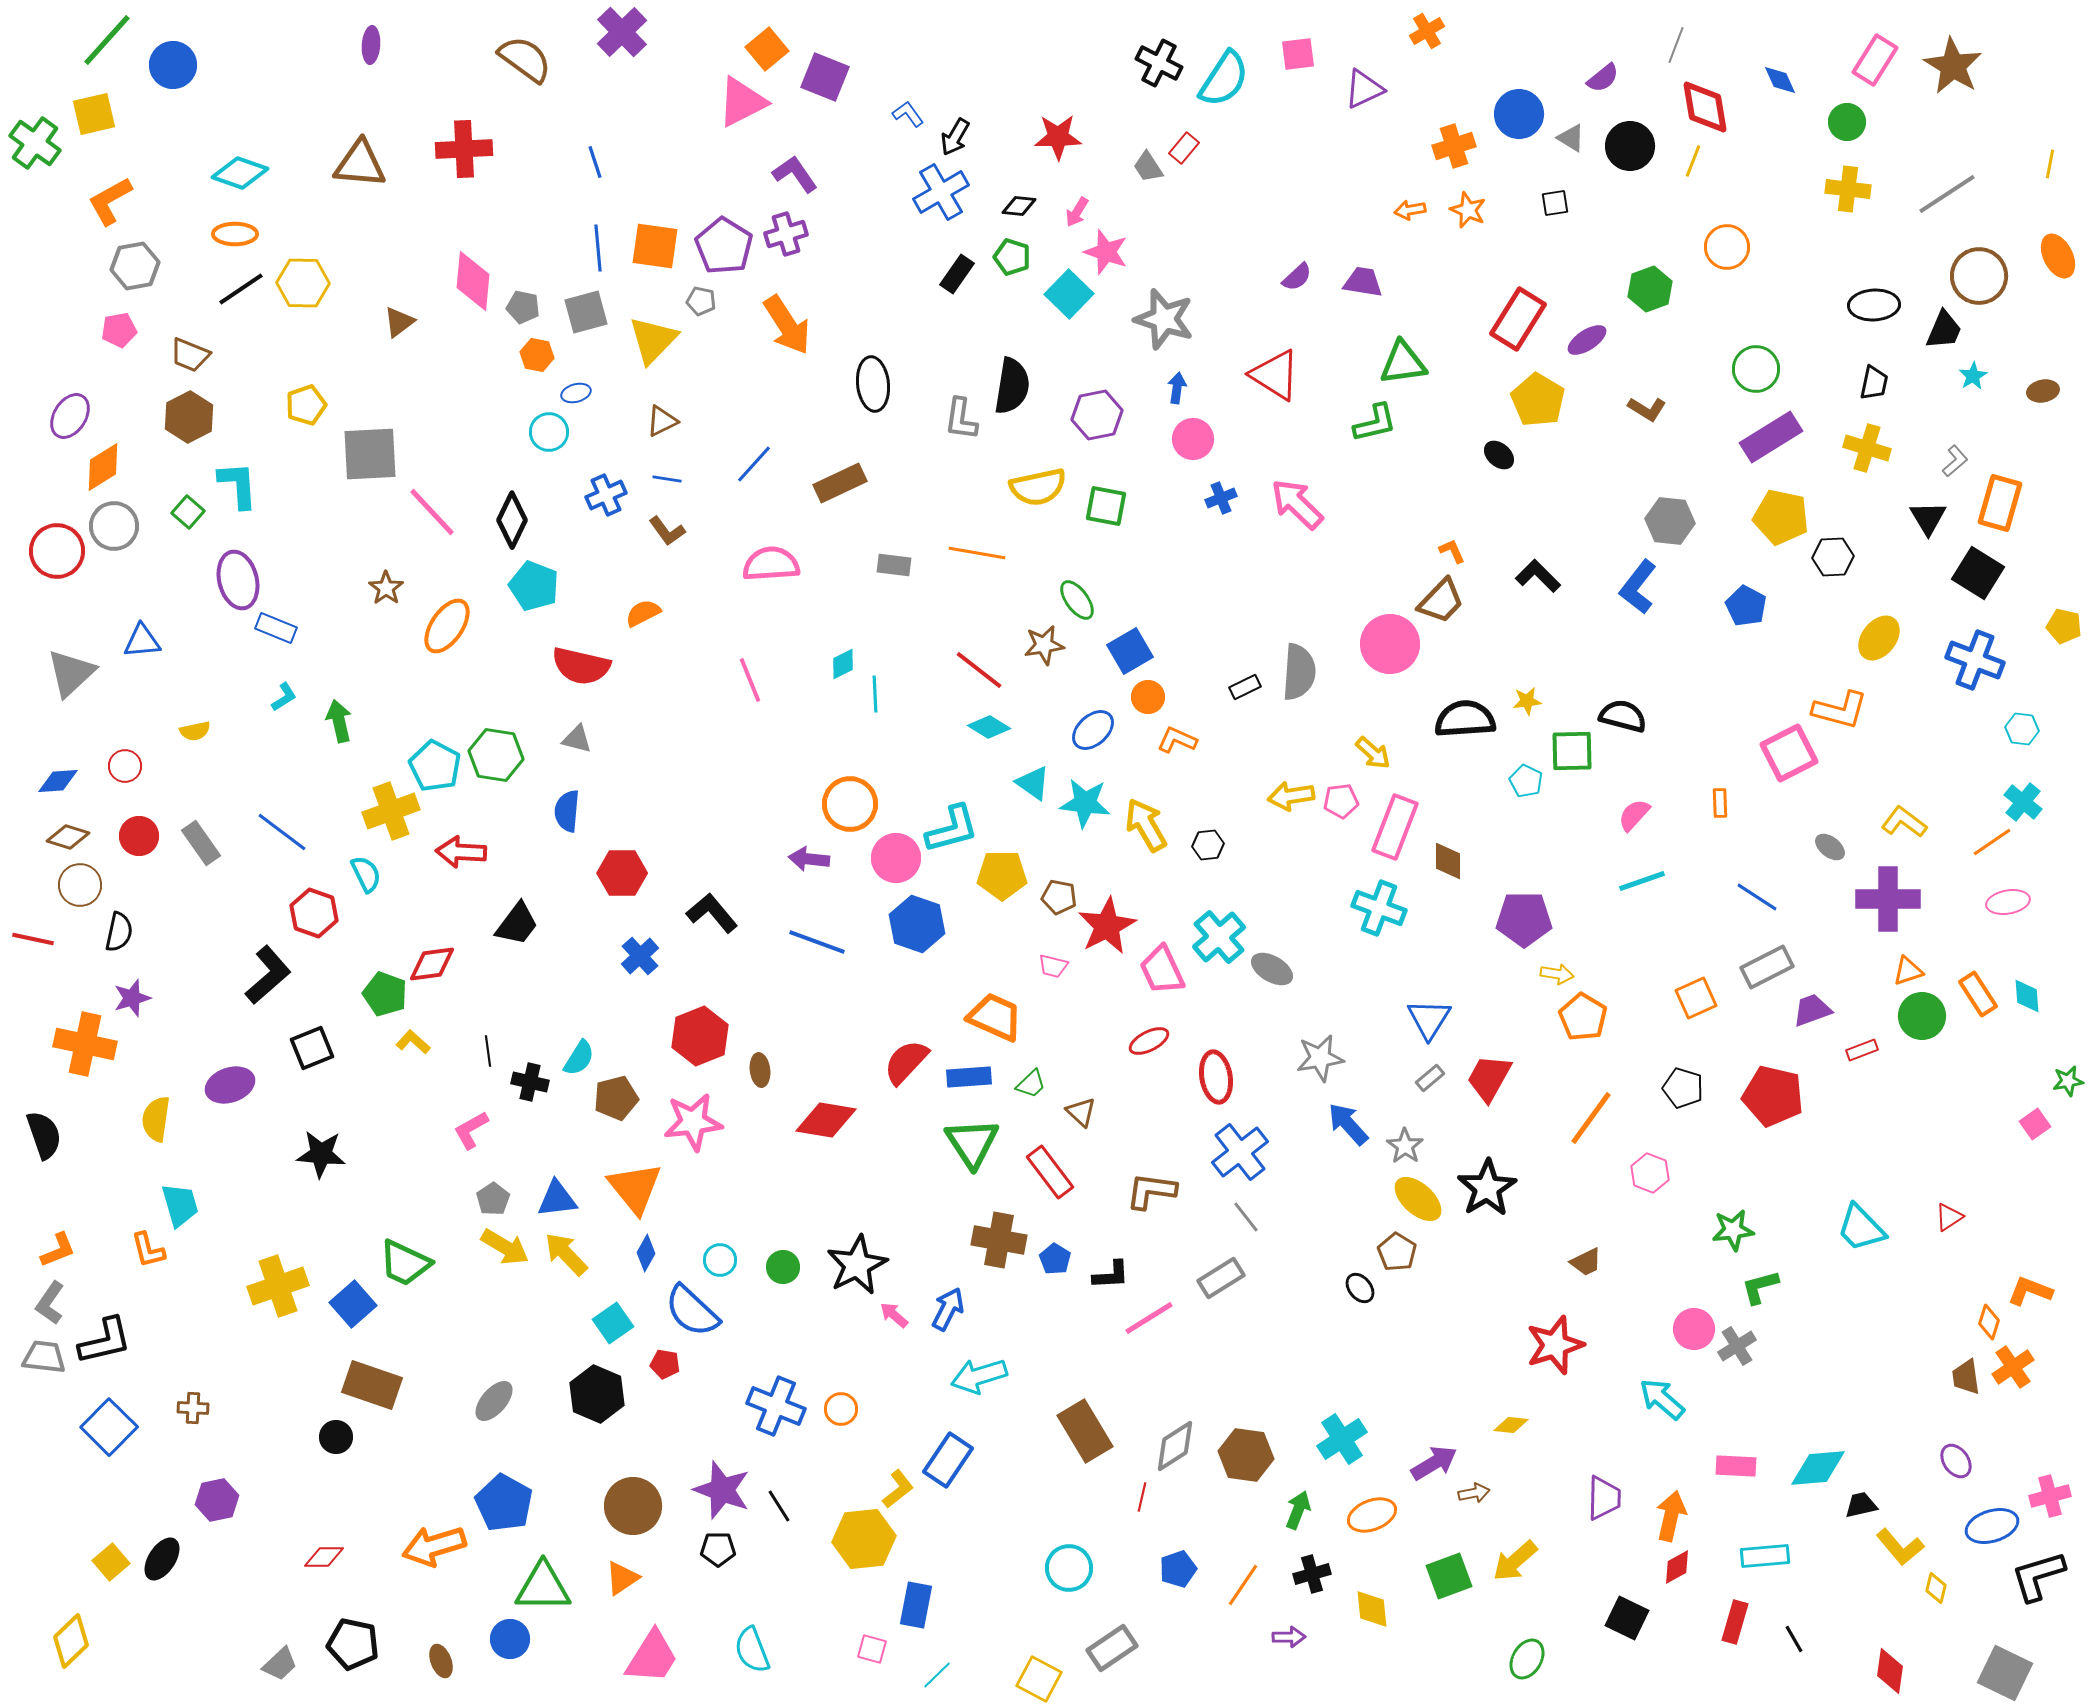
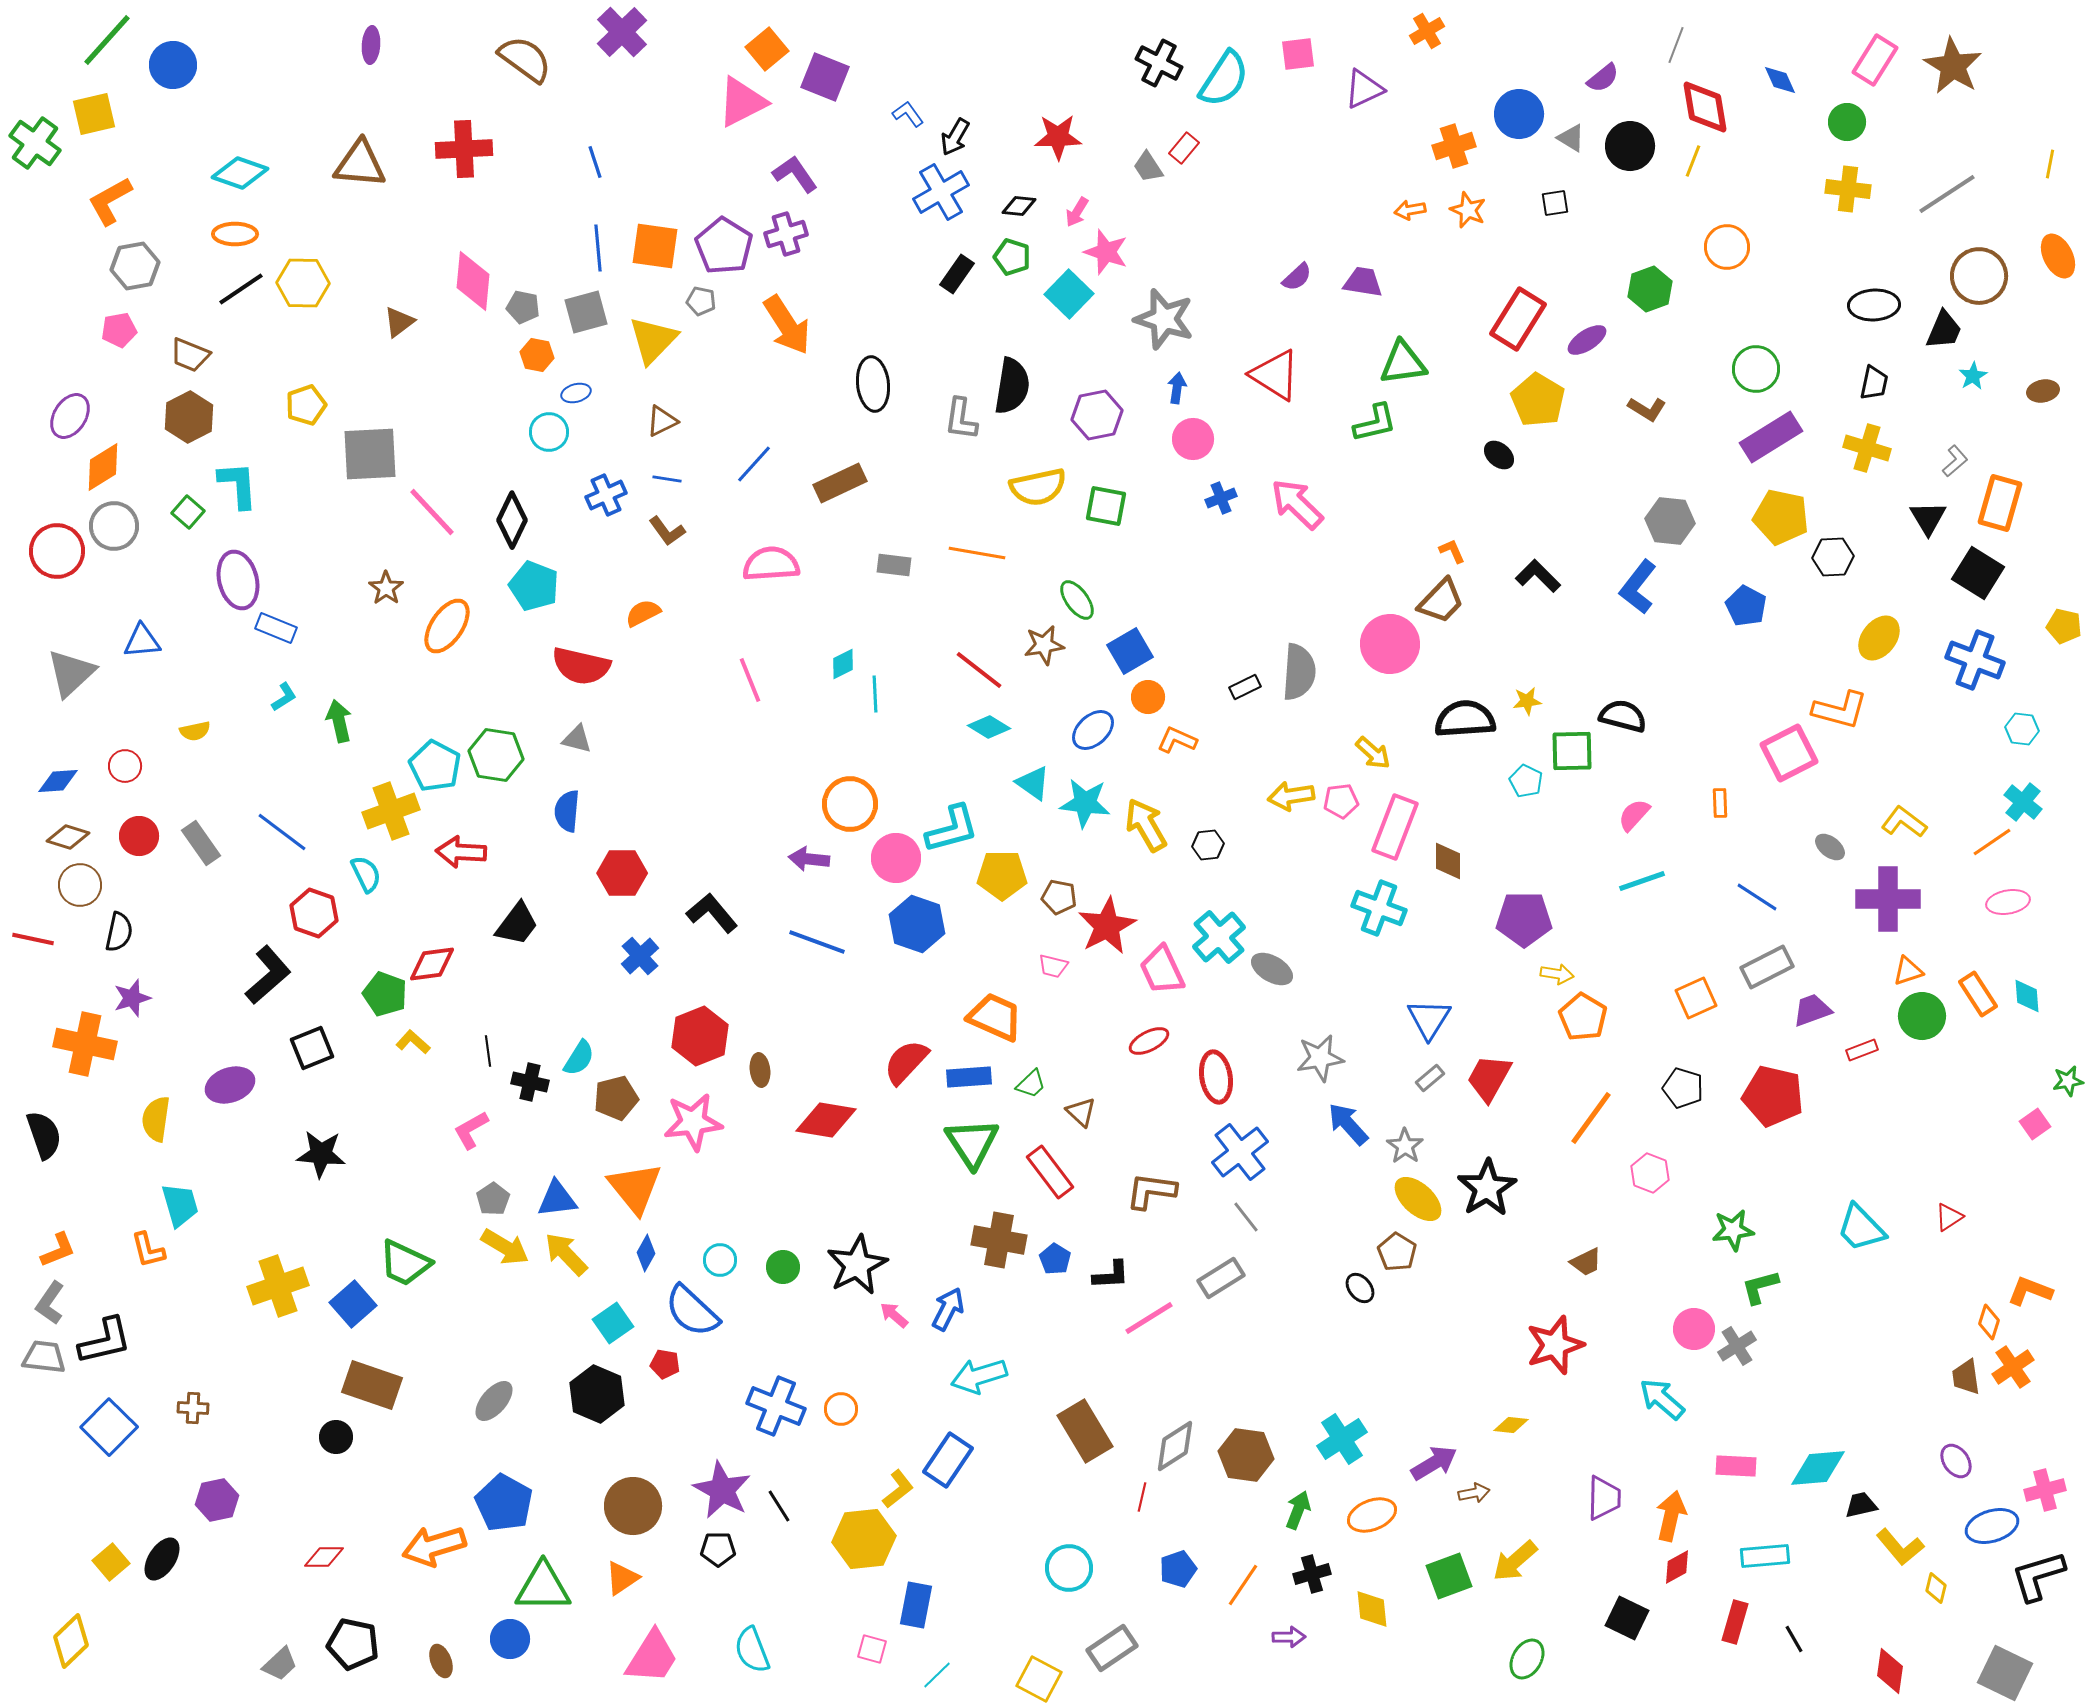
purple star at (722, 1490): rotated 8 degrees clockwise
pink cross at (2050, 1496): moved 5 px left, 6 px up
